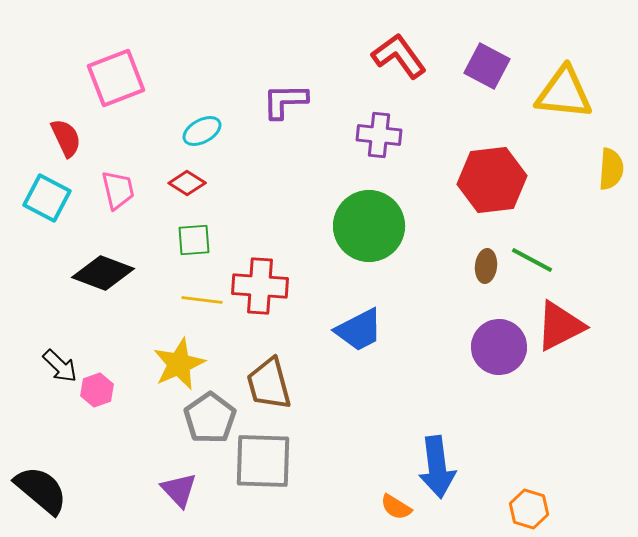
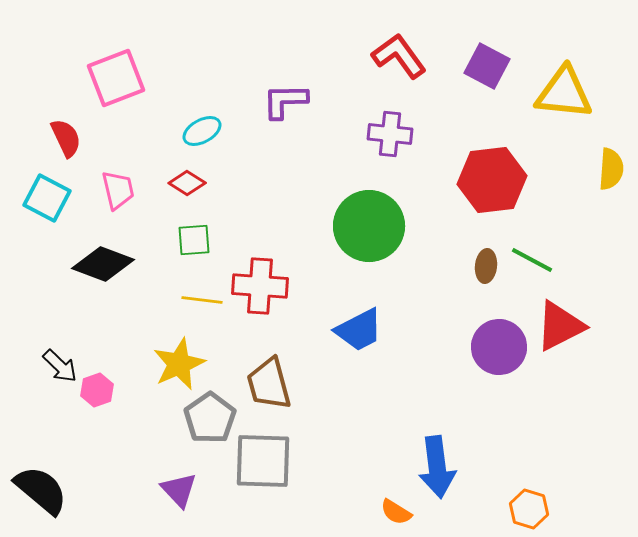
purple cross: moved 11 px right, 1 px up
black diamond: moved 9 px up
orange semicircle: moved 5 px down
